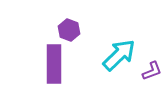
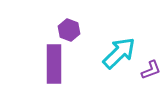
cyan arrow: moved 2 px up
purple L-shape: moved 1 px left, 1 px up
